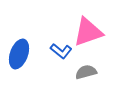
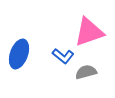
pink triangle: moved 1 px right
blue L-shape: moved 2 px right, 5 px down
